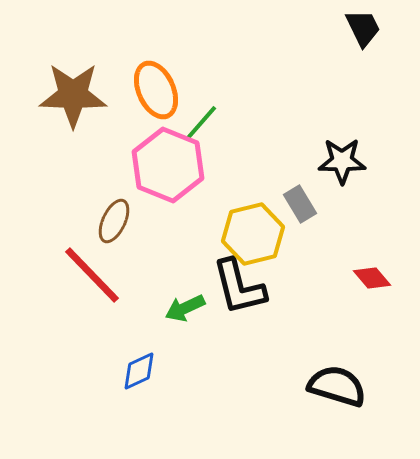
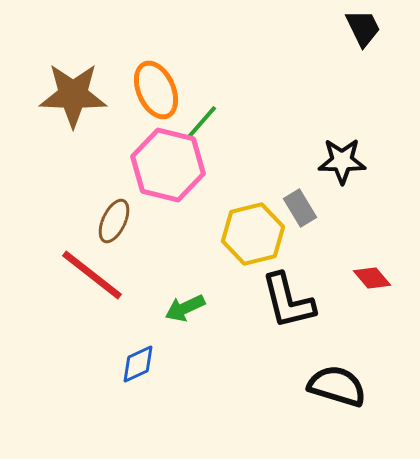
pink hexagon: rotated 8 degrees counterclockwise
gray rectangle: moved 4 px down
red line: rotated 8 degrees counterclockwise
black L-shape: moved 49 px right, 14 px down
blue diamond: moved 1 px left, 7 px up
